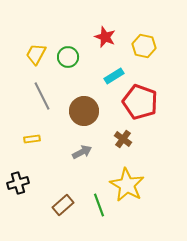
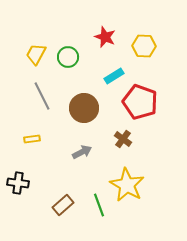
yellow hexagon: rotated 10 degrees counterclockwise
brown circle: moved 3 px up
black cross: rotated 25 degrees clockwise
